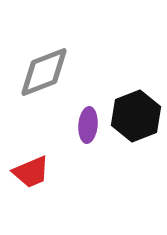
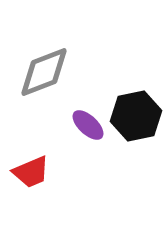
black hexagon: rotated 9 degrees clockwise
purple ellipse: rotated 52 degrees counterclockwise
